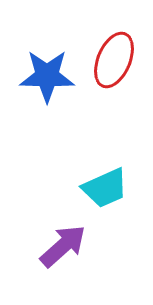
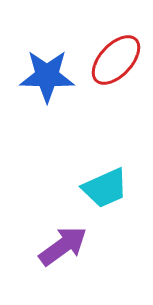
red ellipse: moved 2 px right; rotated 20 degrees clockwise
purple arrow: rotated 6 degrees clockwise
